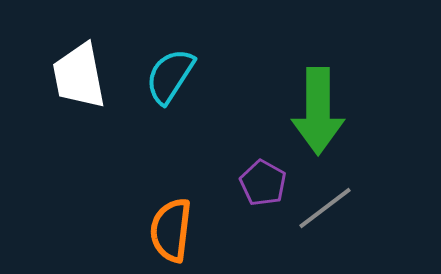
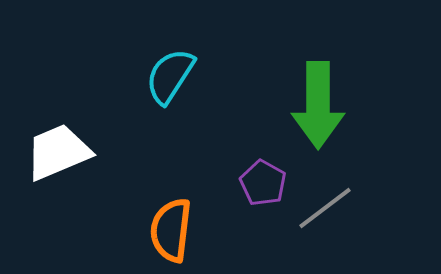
white trapezoid: moved 21 px left, 76 px down; rotated 78 degrees clockwise
green arrow: moved 6 px up
